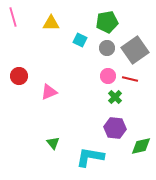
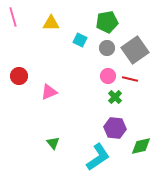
cyan L-shape: moved 8 px right; rotated 136 degrees clockwise
